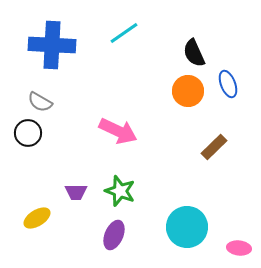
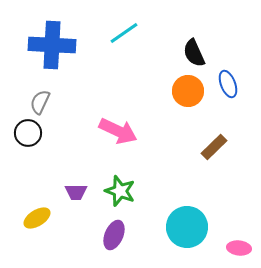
gray semicircle: rotated 85 degrees clockwise
